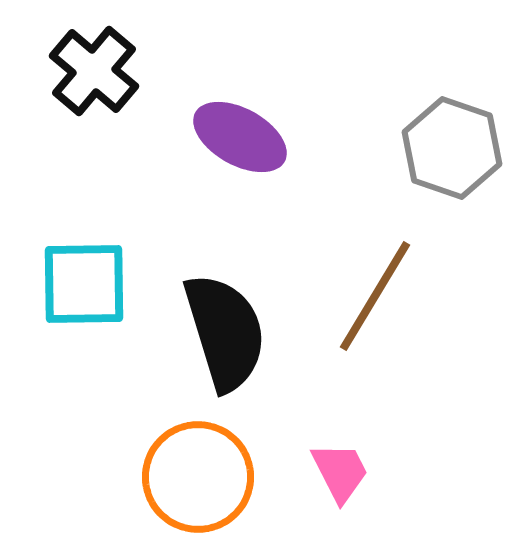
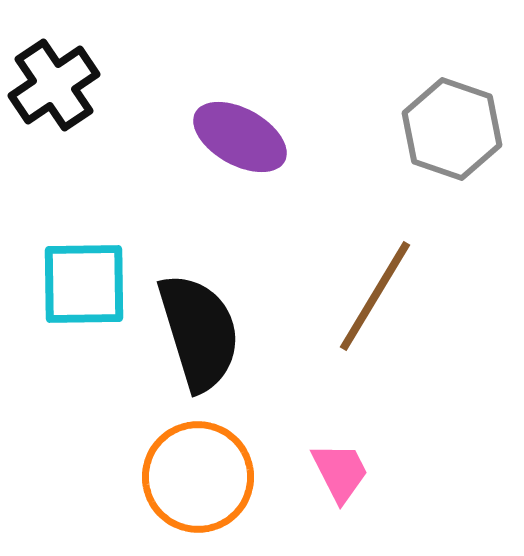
black cross: moved 40 px left, 14 px down; rotated 16 degrees clockwise
gray hexagon: moved 19 px up
black semicircle: moved 26 px left
